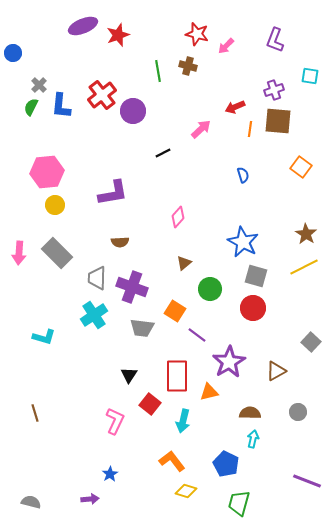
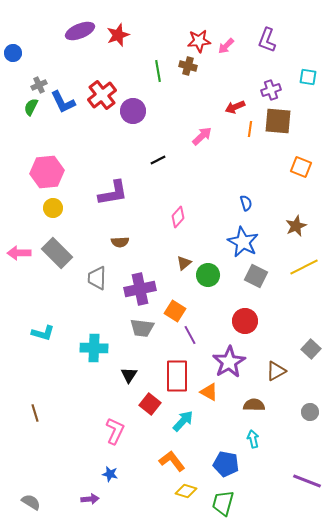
purple ellipse at (83, 26): moved 3 px left, 5 px down
red star at (197, 34): moved 2 px right, 7 px down; rotated 20 degrees counterclockwise
purple L-shape at (275, 40): moved 8 px left
cyan square at (310, 76): moved 2 px left, 1 px down
gray cross at (39, 85): rotated 21 degrees clockwise
purple cross at (274, 90): moved 3 px left
blue L-shape at (61, 106): moved 2 px right, 4 px up; rotated 32 degrees counterclockwise
pink arrow at (201, 129): moved 1 px right, 7 px down
black line at (163, 153): moved 5 px left, 7 px down
orange square at (301, 167): rotated 15 degrees counterclockwise
blue semicircle at (243, 175): moved 3 px right, 28 px down
yellow circle at (55, 205): moved 2 px left, 3 px down
brown star at (306, 234): moved 10 px left, 8 px up; rotated 15 degrees clockwise
pink arrow at (19, 253): rotated 85 degrees clockwise
gray square at (256, 276): rotated 10 degrees clockwise
purple cross at (132, 287): moved 8 px right, 2 px down; rotated 32 degrees counterclockwise
green circle at (210, 289): moved 2 px left, 14 px up
red circle at (253, 308): moved 8 px left, 13 px down
cyan cross at (94, 315): moved 33 px down; rotated 36 degrees clockwise
purple line at (197, 335): moved 7 px left; rotated 24 degrees clockwise
cyan L-shape at (44, 337): moved 1 px left, 4 px up
gray square at (311, 342): moved 7 px down
orange triangle at (209, 392): rotated 42 degrees clockwise
gray circle at (298, 412): moved 12 px right
brown semicircle at (250, 413): moved 4 px right, 8 px up
pink L-shape at (115, 421): moved 10 px down
cyan arrow at (183, 421): rotated 150 degrees counterclockwise
cyan arrow at (253, 439): rotated 24 degrees counterclockwise
blue pentagon at (226, 464): rotated 15 degrees counterclockwise
blue star at (110, 474): rotated 28 degrees counterclockwise
gray semicircle at (31, 502): rotated 18 degrees clockwise
green trapezoid at (239, 503): moved 16 px left
